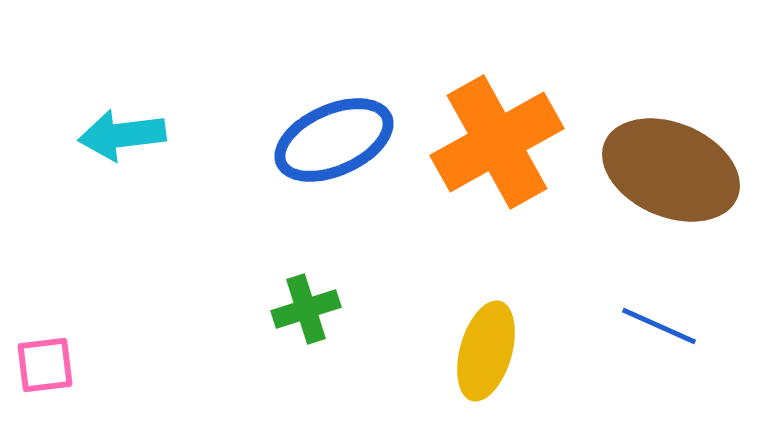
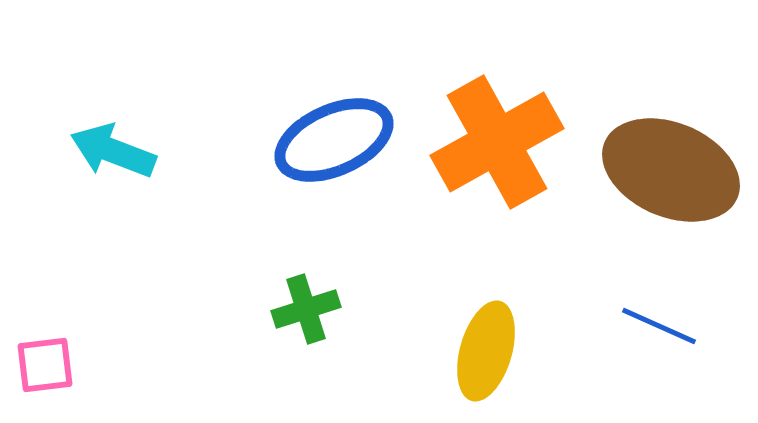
cyan arrow: moved 9 px left, 16 px down; rotated 28 degrees clockwise
